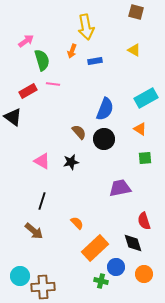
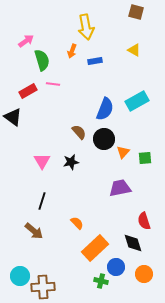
cyan rectangle: moved 9 px left, 3 px down
orange triangle: moved 17 px left, 23 px down; rotated 40 degrees clockwise
pink triangle: rotated 30 degrees clockwise
